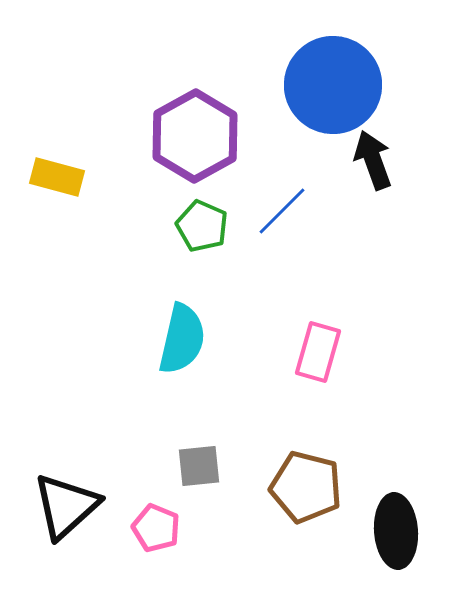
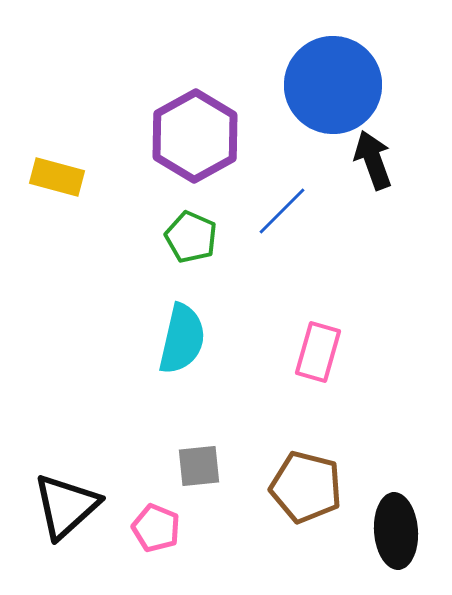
green pentagon: moved 11 px left, 11 px down
